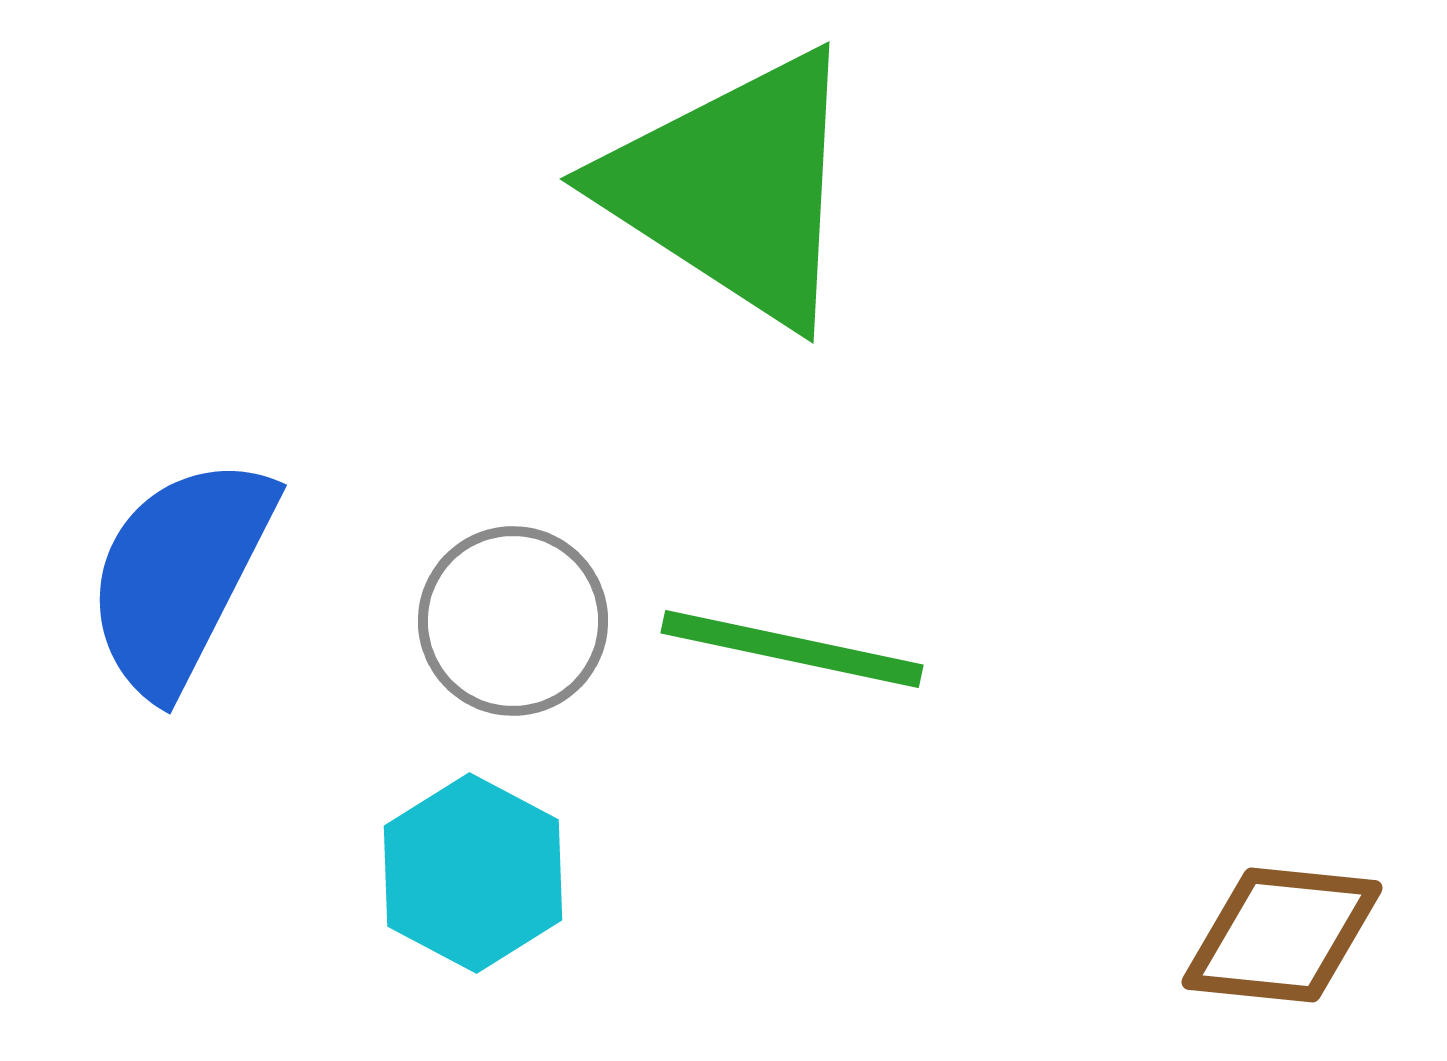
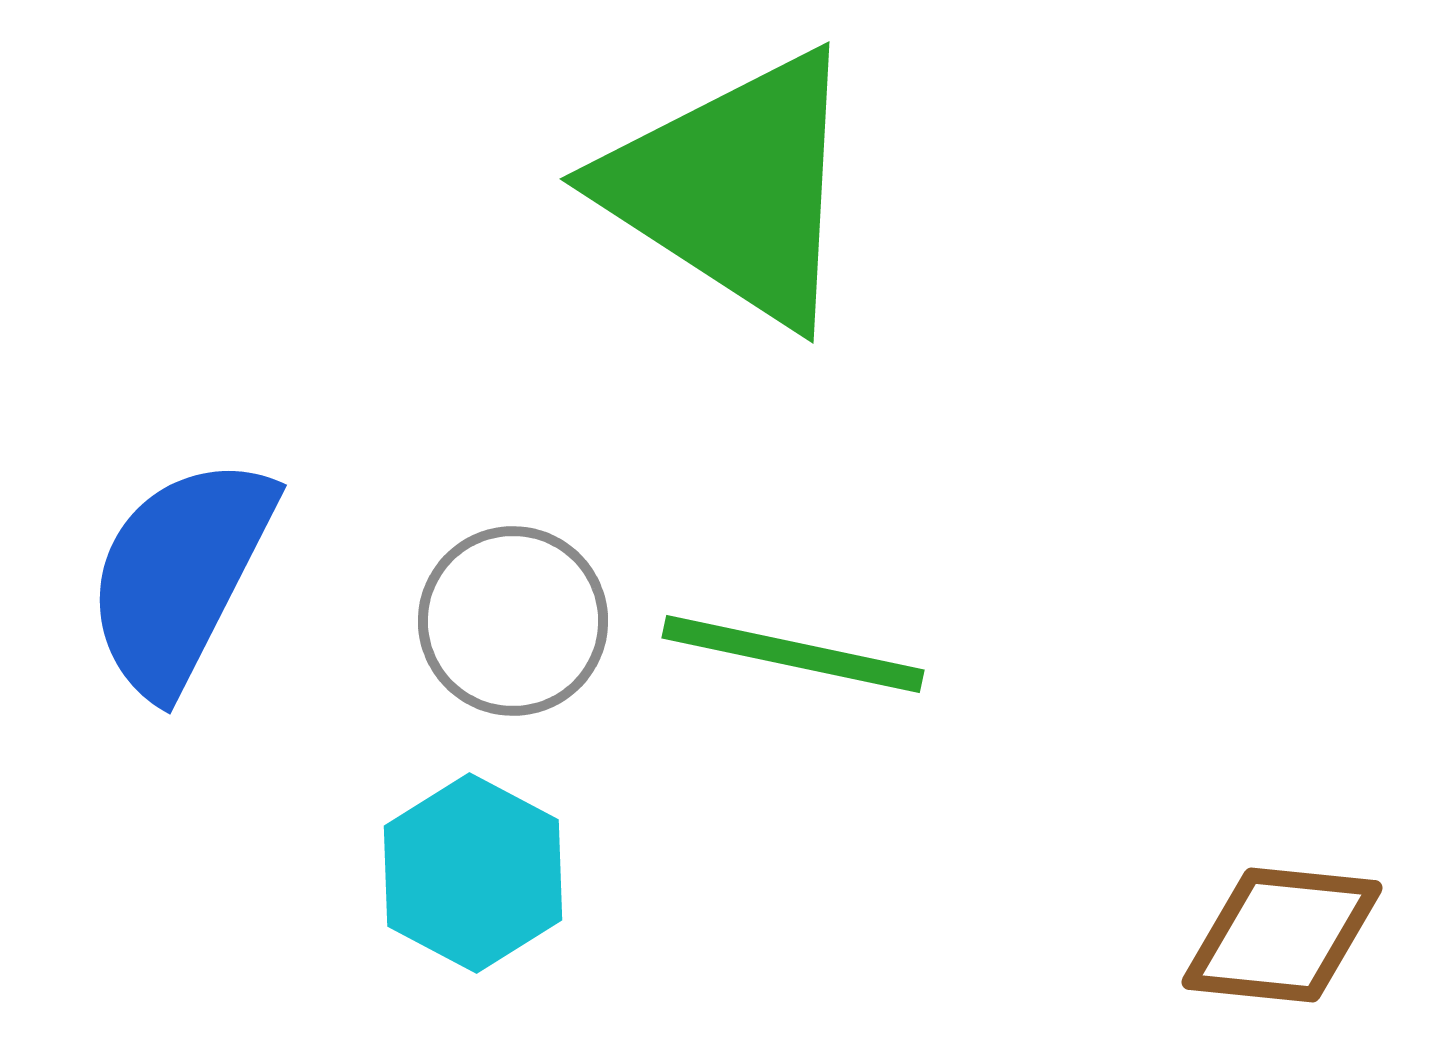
green line: moved 1 px right, 5 px down
